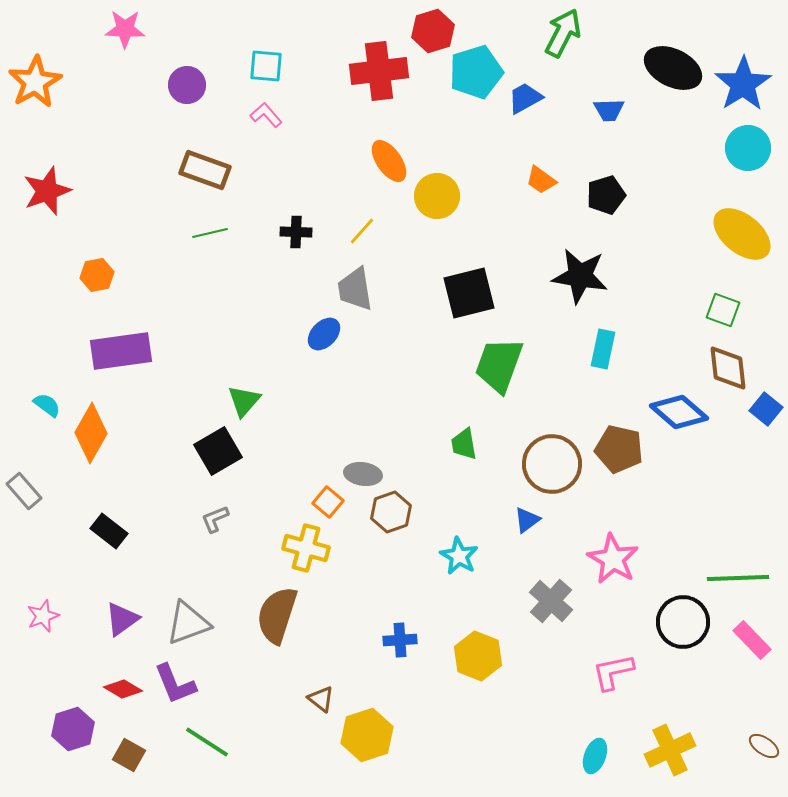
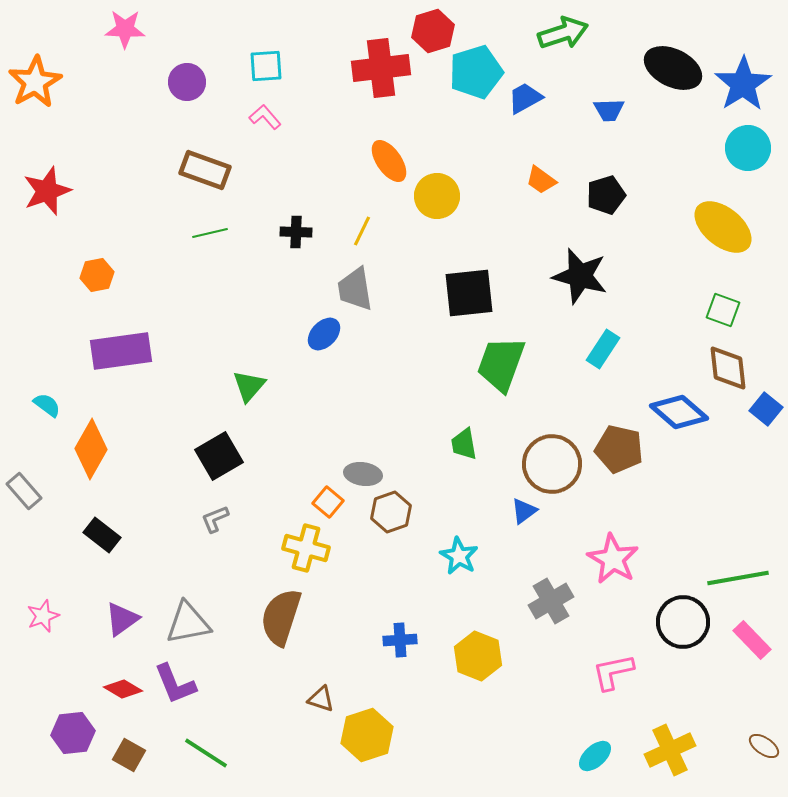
green arrow at (563, 33): rotated 45 degrees clockwise
cyan square at (266, 66): rotated 9 degrees counterclockwise
red cross at (379, 71): moved 2 px right, 3 px up
purple circle at (187, 85): moved 3 px up
pink L-shape at (266, 115): moved 1 px left, 2 px down
yellow line at (362, 231): rotated 16 degrees counterclockwise
yellow ellipse at (742, 234): moved 19 px left, 7 px up
black star at (580, 276): rotated 6 degrees clockwise
black square at (469, 293): rotated 8 degrees clockwise
cyan rectangle at (603, 349): rotated 21 degrees clockwise
green trapezoid at (499, 365): moved 2 px right, 1 px up
green triangle at (244, 401): moved 5 px right, 15 px up
orange diamond at (91, 433): moved 16 px down
black square at (218, 451): moved 1 px right, 5 px down
blue triangle at (527, 520): moved 3 px left, 9 px up
black rectangle at (109, 531): moved 7 px left, 4 px down
green line at (738, 578): rotated 8 degrees counterclockwise
gray cross at (551, 601): rotated 18 degrees clockwise
brown semicircle at (277, 615): moved 4 px right, 2 px down
gray triangle at (188, 623): rotated 9 degrees clockwise
brown triangle at (321, 699): rotated 20 degrees counterclockwise
purple hexagon at (73, 729): moved 4 px down; rotated 12 degrees clockwise
green line at (207, 742): moved 1 px left, 11 px down
cyan ellipse at (595, 756): rotated 28 degrees clockwise
